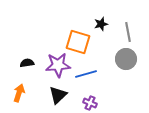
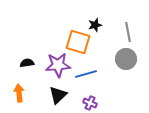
black star: moved 6 px left, 1 px down
orange arrow: rotated 24 degrees counterclockwise
